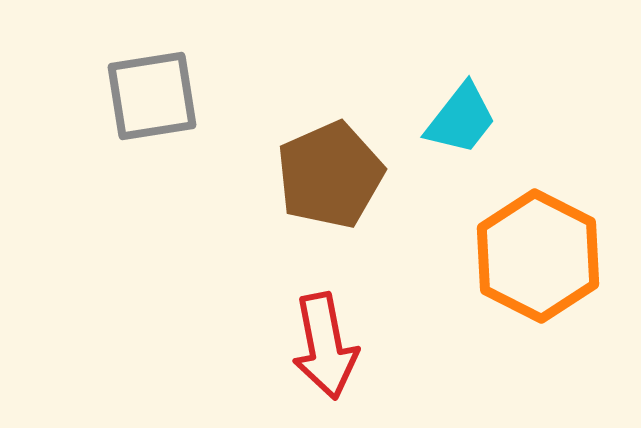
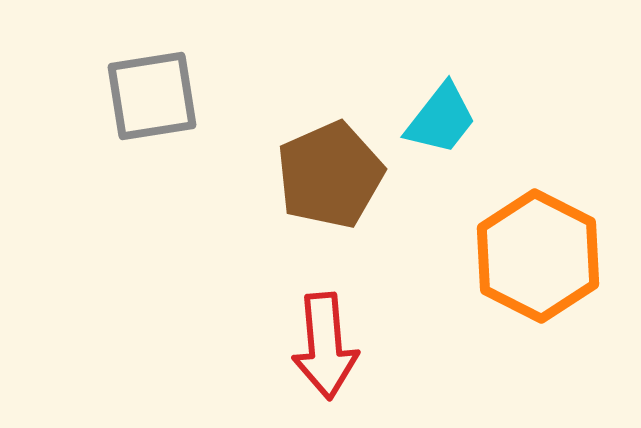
cyan trapezoid: moved 20 px left
red arrow: rotated 6 degrees clockwise
